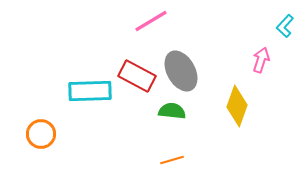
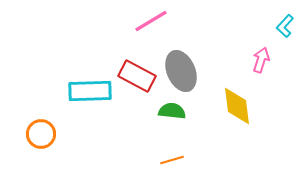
gray ellipse: rotated 6 degrees clockwise
yellow diamond: rotated 27 degrees counterclockwise
